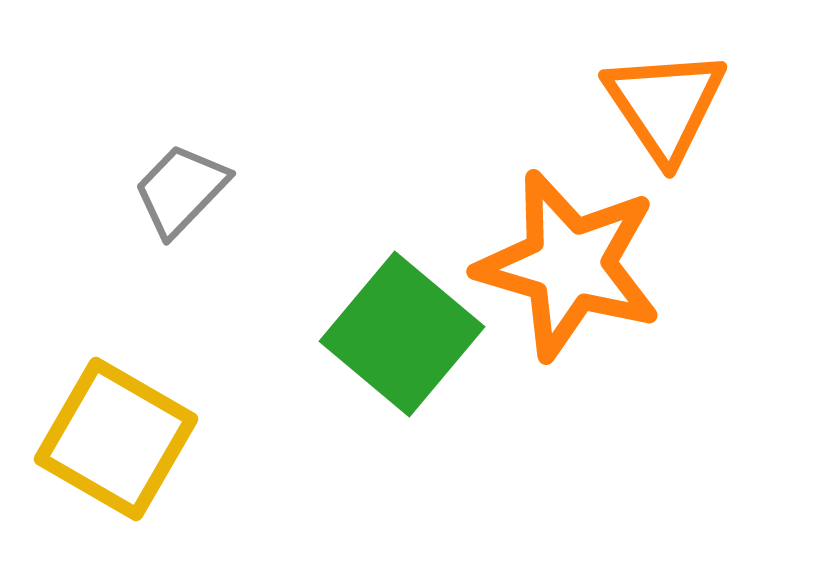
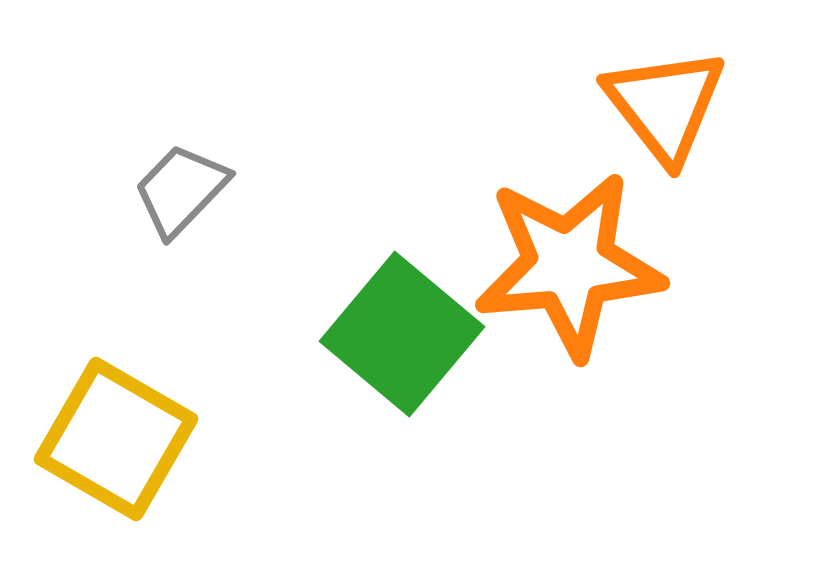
orange triangle: rotated 4 degrees counterclockwise
orange star: rotated 21 degrees counterclockwise
